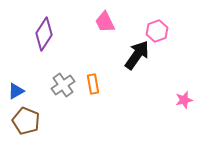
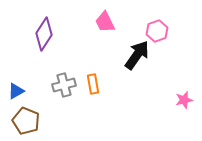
gray cross: moved 1 px right; rotated 20 degrees clockwise
